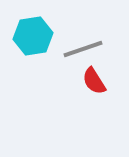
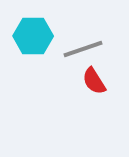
cyan hexagon: rotated 9 degrees clockwise
